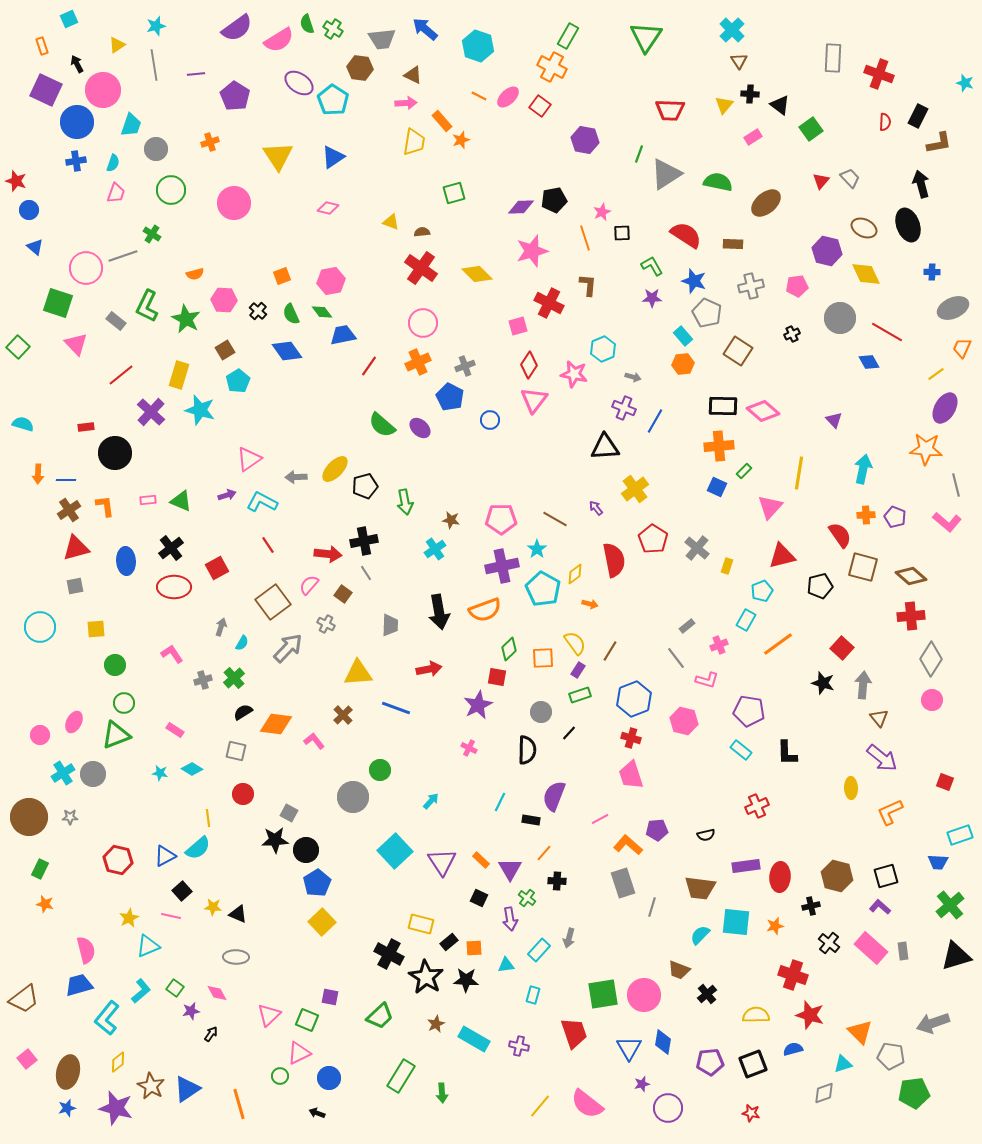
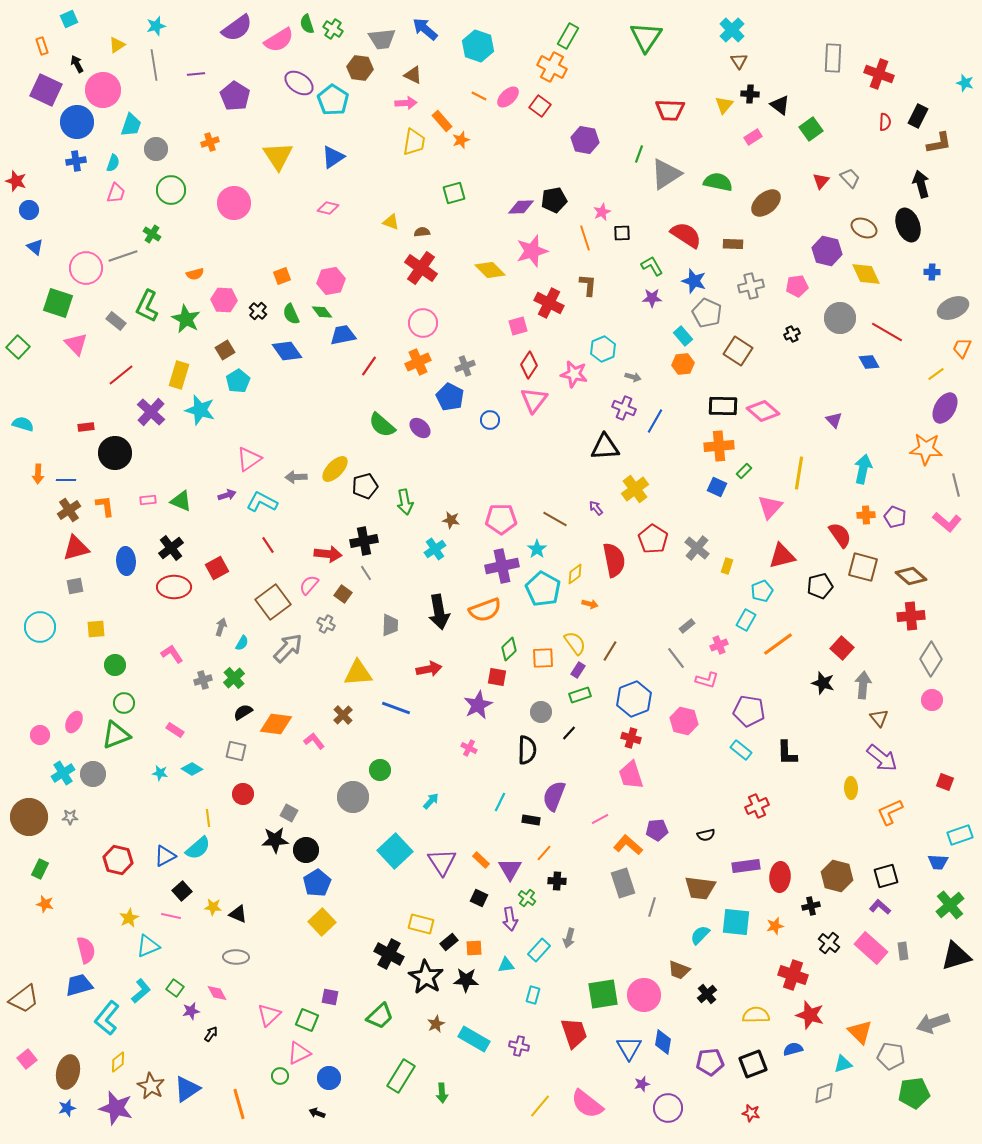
yellow diamond at (477, 274): moved 13 px right, 4 px up
